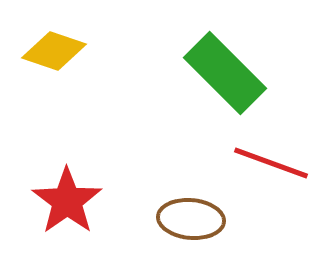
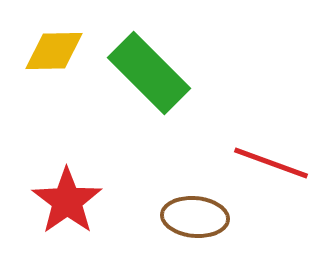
yellow diamond: rotated 20 degrees counterclockwise
green rectangle: moved 76 px left
brown ellipse: moved 4 px right, 2 px up
